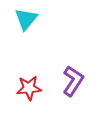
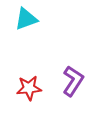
cyan triangle: rotated 30 degrees clockwise
